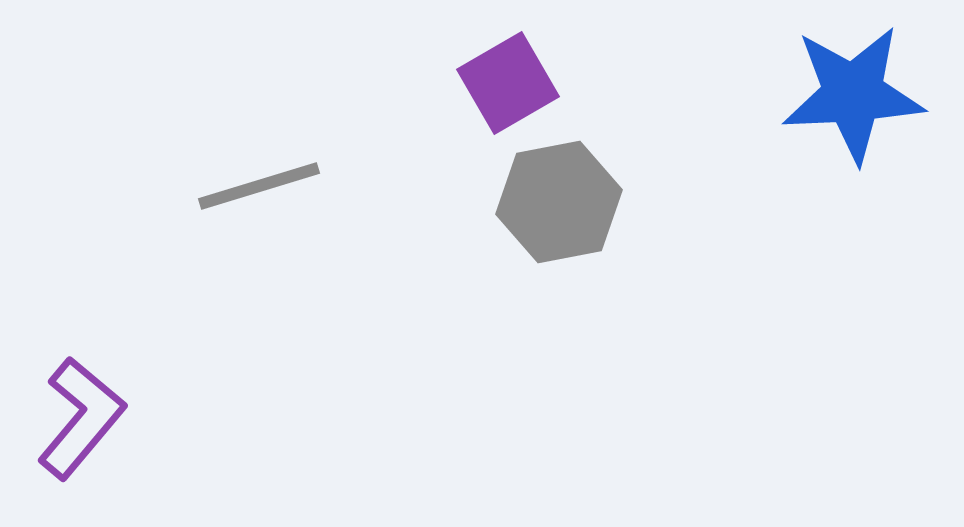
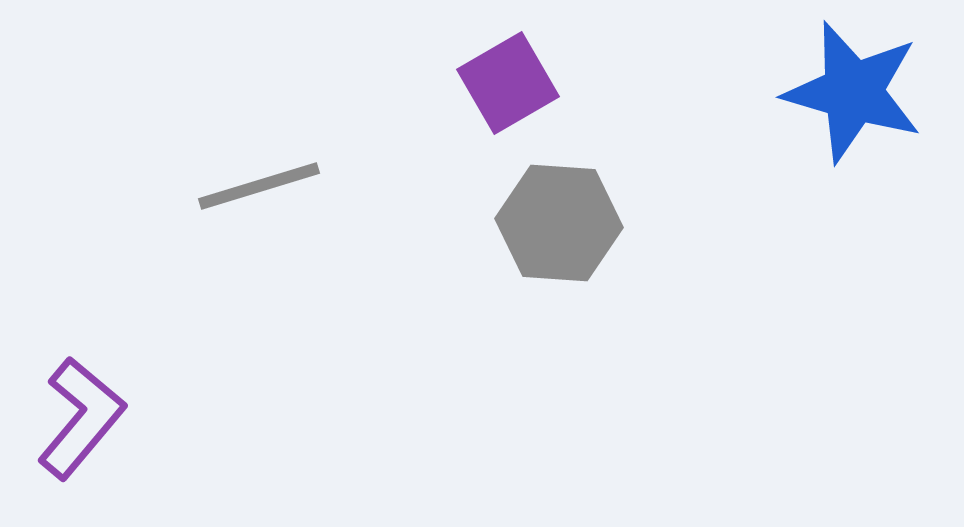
blue star: moved 2 px up; rotated 19 degrees clockwise
gray hexagon: moved 21 px down; rotated 15 degrees clockwise
